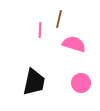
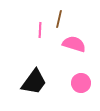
black trapezoid: rotated 24 degrees clockwise
